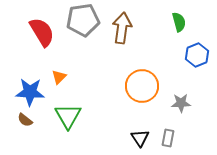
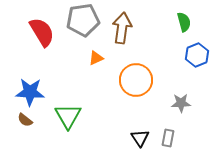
green semicircle: moved 5 px right
orange triangle: moved 37 px right, 19 px up; rotated 21 degrees clockwise
orange circle: moved 6 px left, 6 px up
